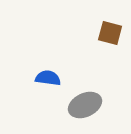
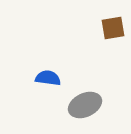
brown square: moved 3 px right, 5 px up; rotated 25 degrees counterclockwise
